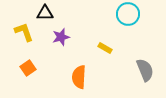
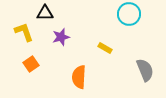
cyan circle: moved 1 px right
orange square: moved 3 px right, 4 px up
